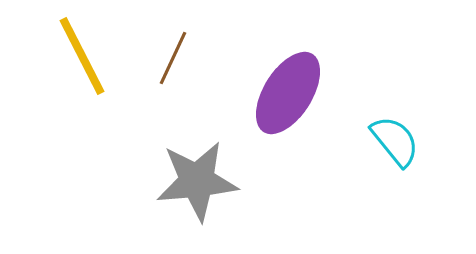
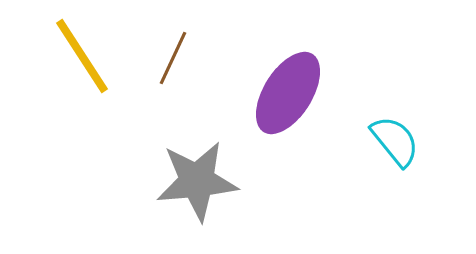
yellow line: rotated 6 degrees counterclockwise
